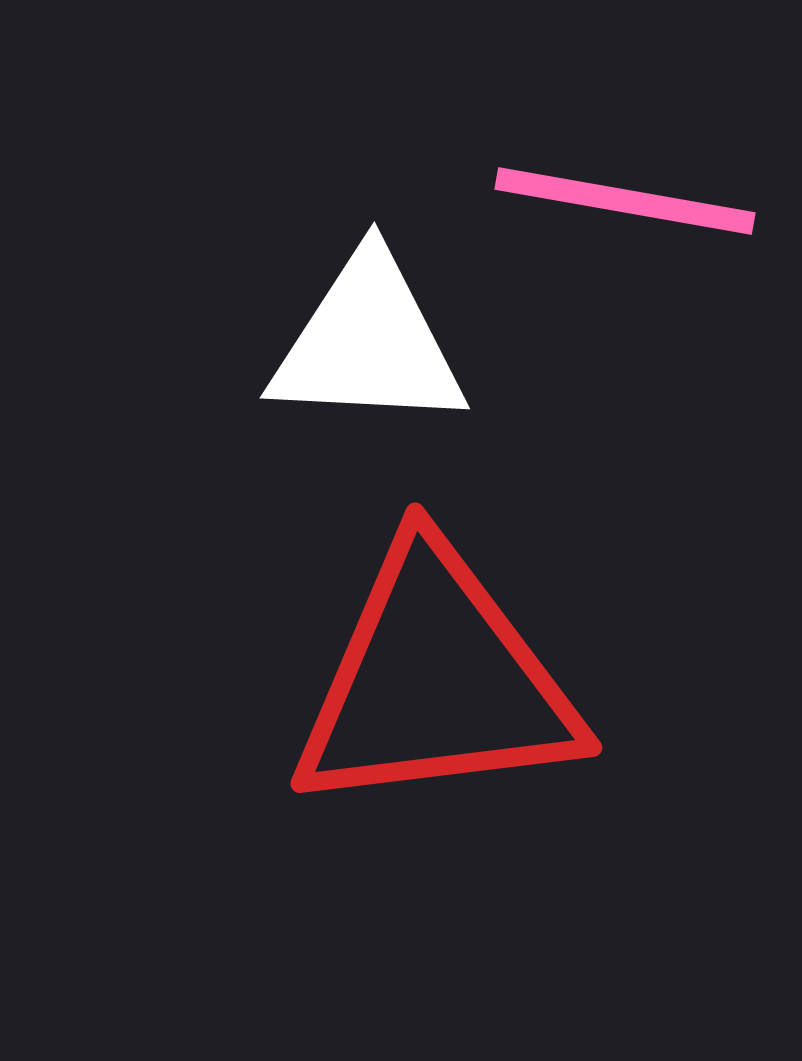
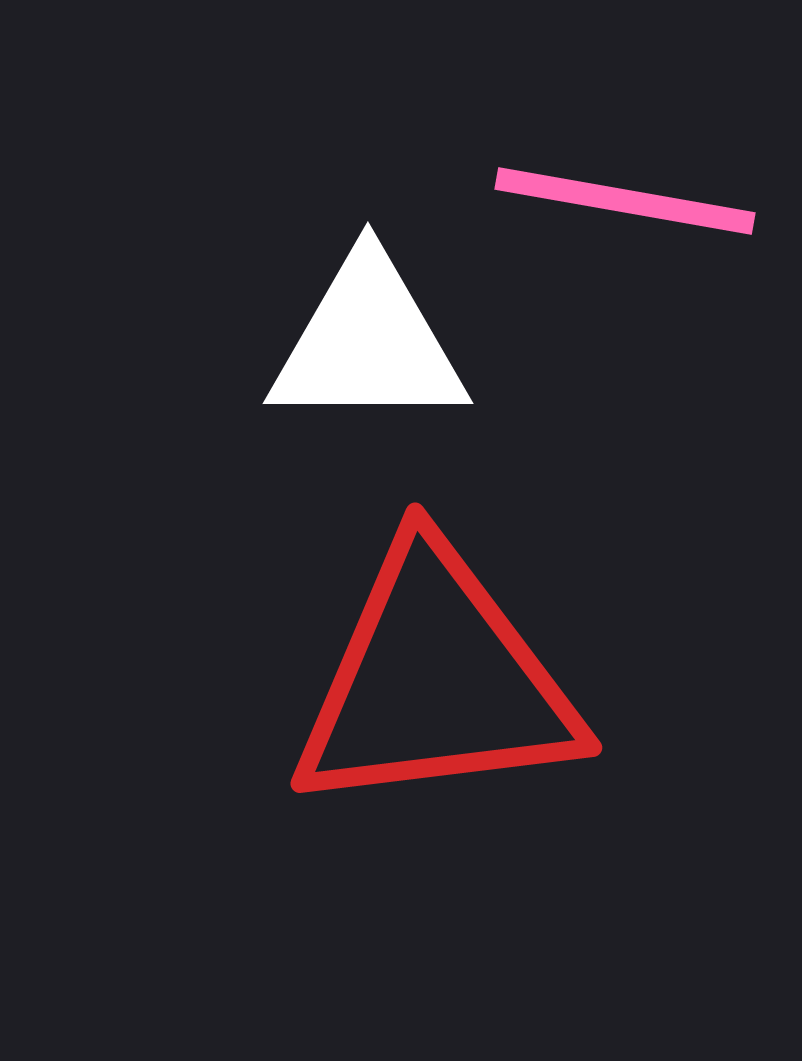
white triangle: rotated 3 degrees counterclockwise
